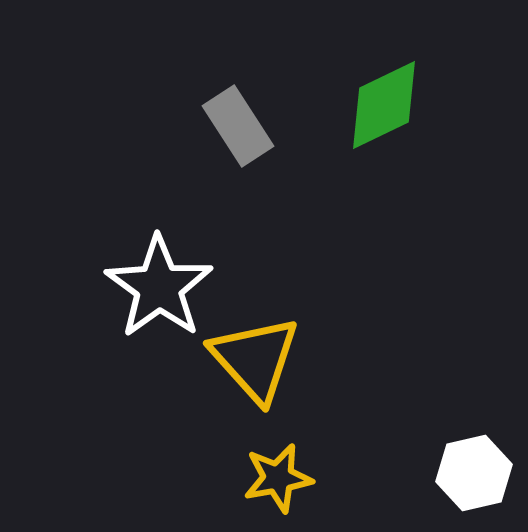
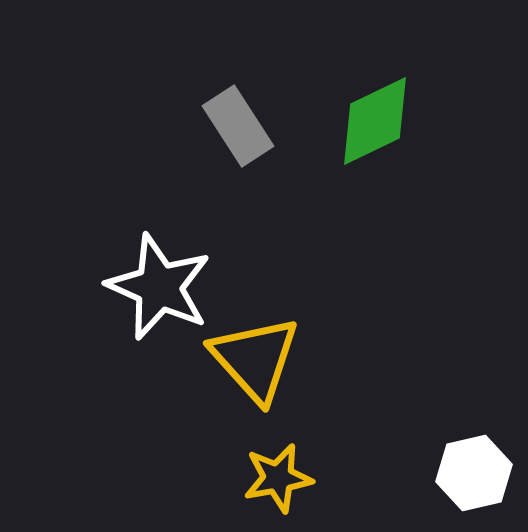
green diamond: moved 9 px left, 16 px down
white star: rotated 12 degrees counterclockwise
